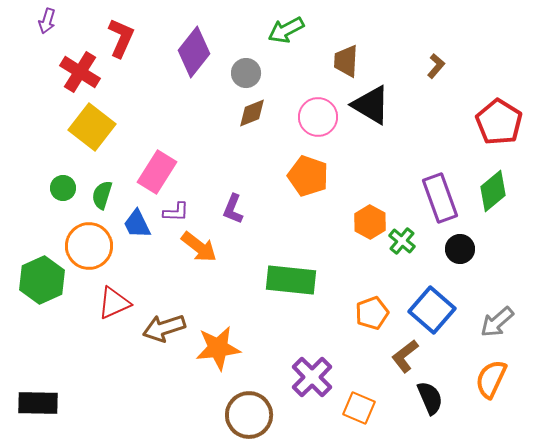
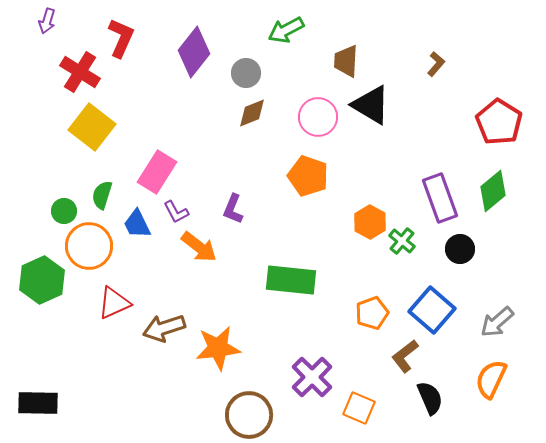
brown L-shape at (436, 66): moved 2 px up
green circle at (63, 188): moved 1 px right, 23 px down
purple L-shape at (176, 212): rotated 60 degrees clockwise
